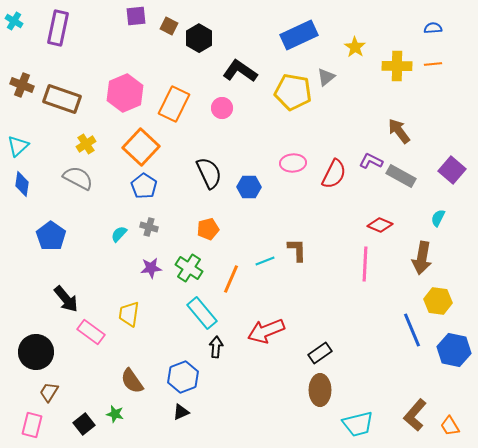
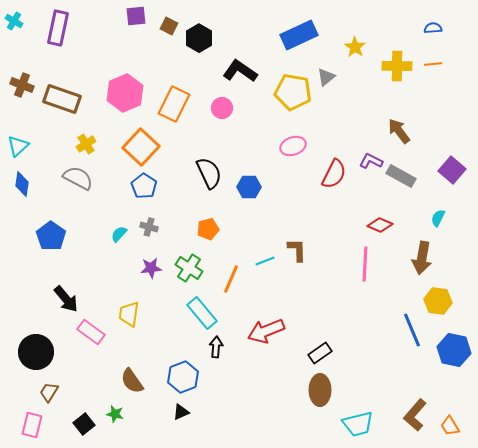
pink ellipse at (293, 163): moved 17 px up; rotated 15 degrees counterclockwise
